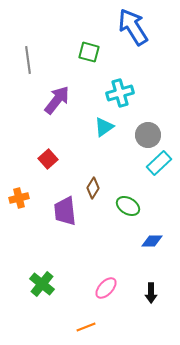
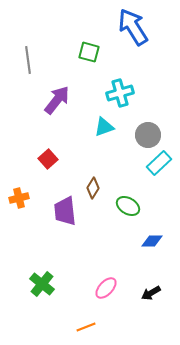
cyan triangle: rotated 15 degrees clockwise
black arrow: rotated 60 degrees clockwise
